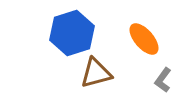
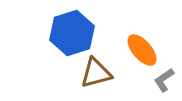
orange ellipse: moved 2 px left, 11 px down
gray L-shape: moved 1 px right; rotated 20 degrees clockwise
